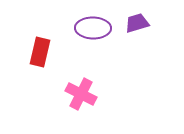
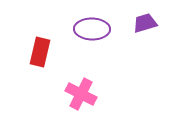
purple trapezoid: moved 8 px right
purple ellipse: moved 1 px left, 1 px down
